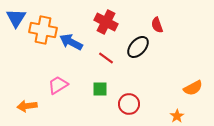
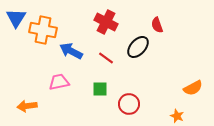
blue arrow: moved 9 px down
pink trapezoid: moved 1 px right, 3 px up; rotated 20 degrees clockwise
orange star: rotated 16 degrees counterclockwise
